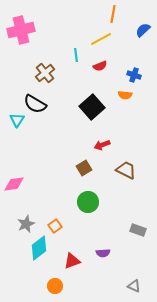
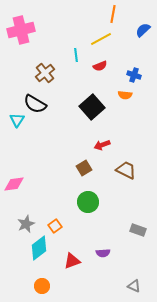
orange circle: moved 13 px left
